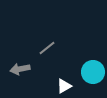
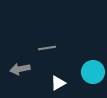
gray line: rotated 30 degrees clockwise
white triangle: moved 6 px left, 3 px up
